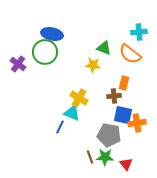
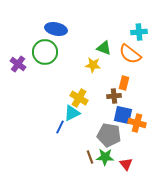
blue ellipse: moved 4 px right, 5 px up
cyan triangle: rotated 48 degrees counterclockwise
orange cross: rotated 24 degrees clockwise
